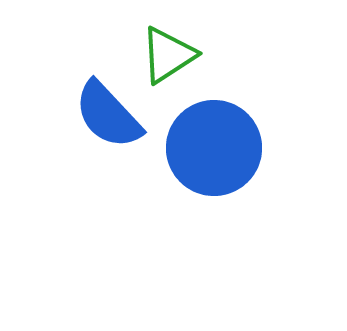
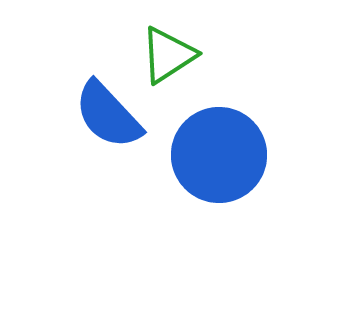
blue circle: moved 5 px right, 7 px down
